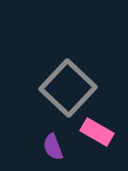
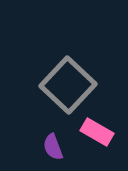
gray square: moved 3 px up
